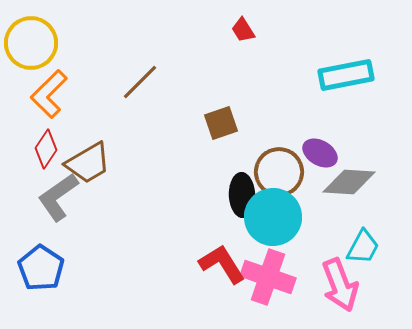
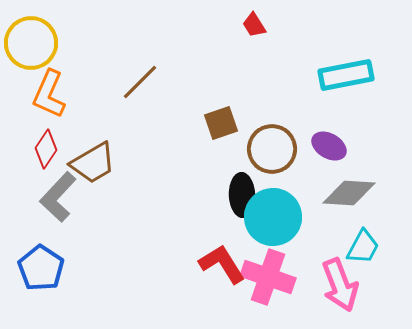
red trapezoid: moved 11 px right, 5 px up
orange L-shape: rotated 21 degrees counterclockwise
purple ellipse: moved 9 px right, 7 px up
brown trapezoid: moved 5 px right
brown circle: moved 7 px left, 23 px up
gray diamond: moved 11 px down
gray L-shape: rotated 12 degrees counterclockwise
